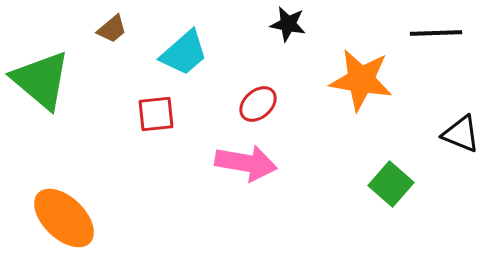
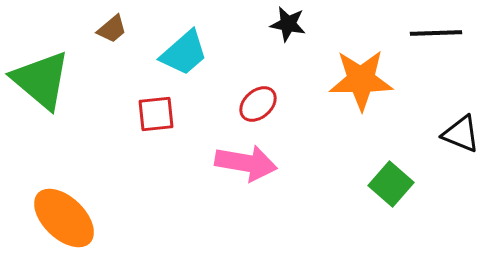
orange star: rotated 10 degrees counterclockwise
